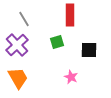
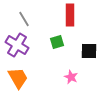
purple cross: rotated 15 degrees counterclockwise
black square: moved 1 px down
